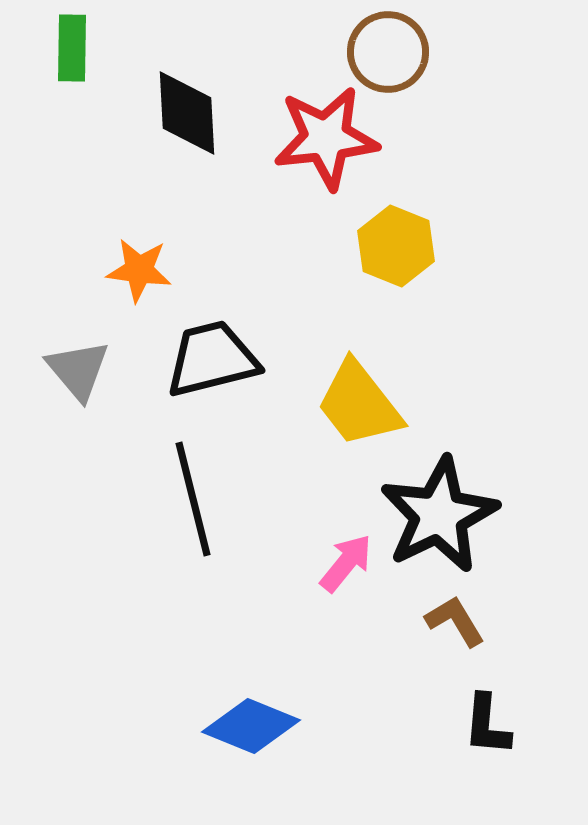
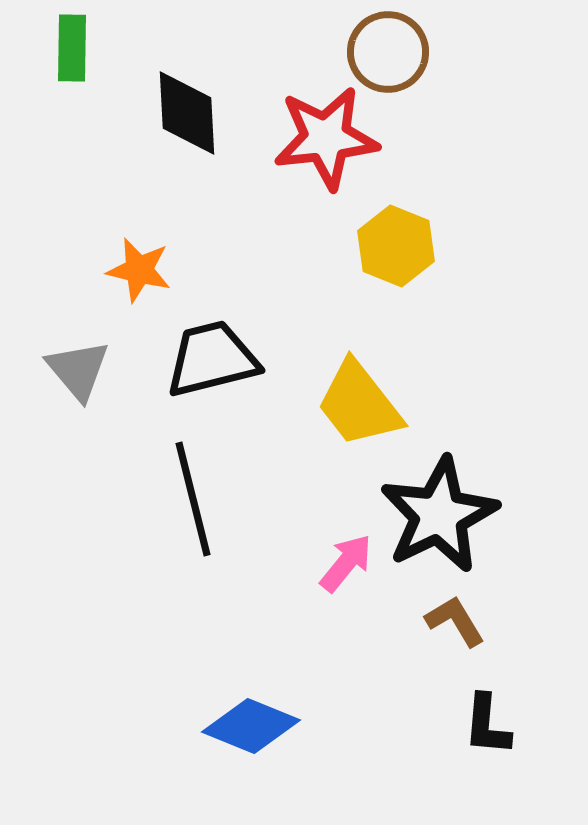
orange star: rotated 6 degrees clockwise
